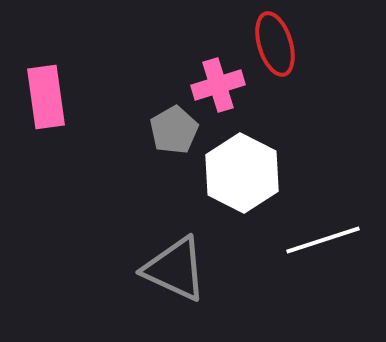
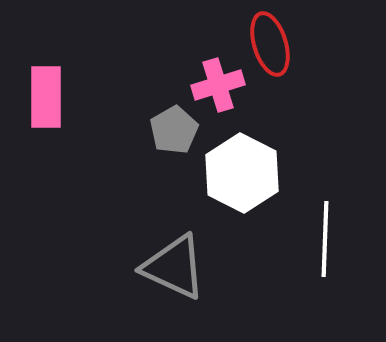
red ellipse: moved 5 px left
pink rectangle: rotated 8 degrees clockwise
white line: moved 2 px right, 1 px up; rotated 70 degrees counterclockwise
gray triangle: moved 1 px left, 2 px up
